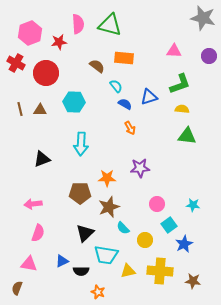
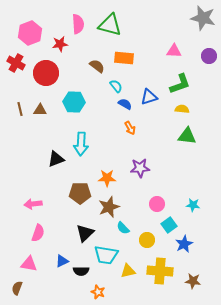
red star at (59, 42): moved 1 px right, 2 px down
black triangle at (42, 159): moved 14 px right
yellow circle at (145, 240): moved 2 px right
